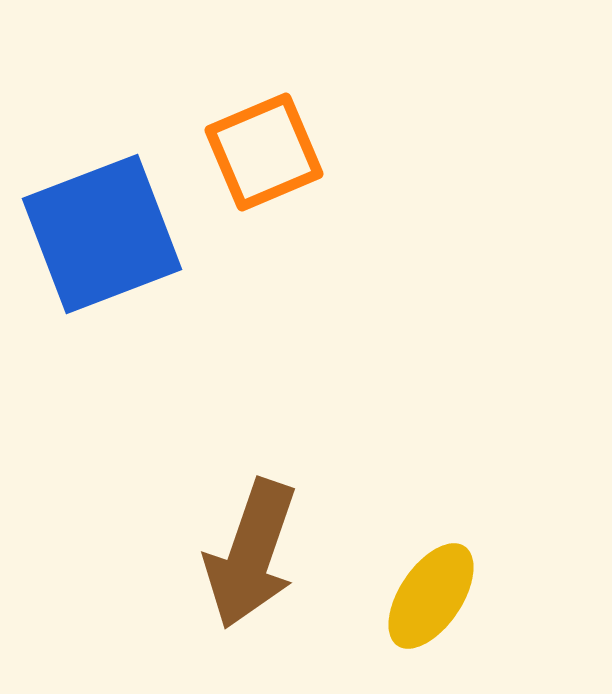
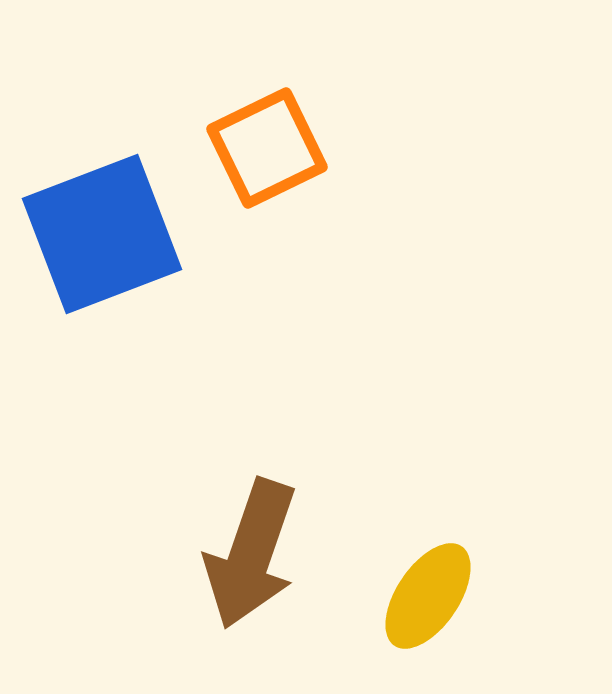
orange square: moved 3 px right, 4 px up; rotated 3 degrees counterclockwise
yellow ellipse: moved 3 px left
